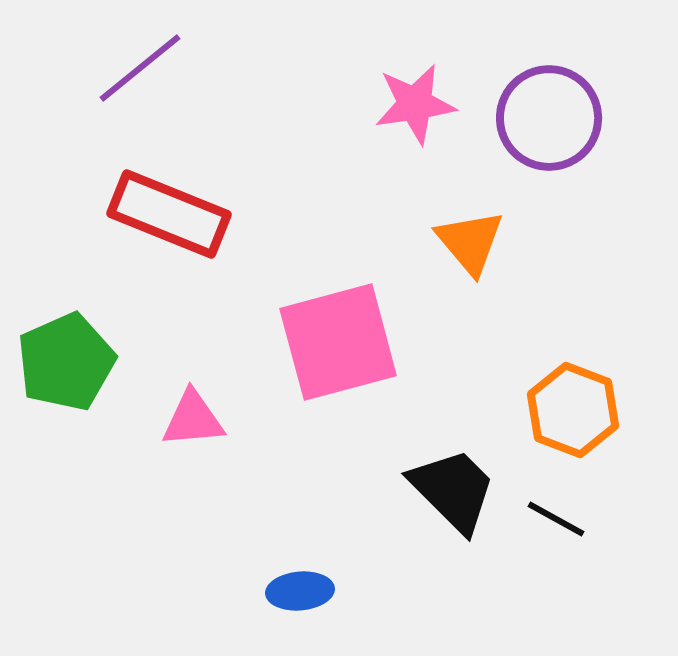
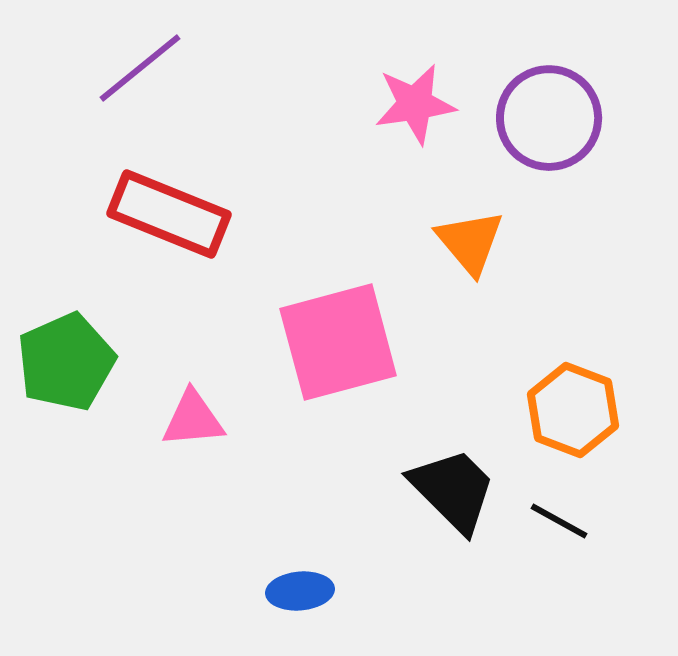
black line: moved 3 px right, 2 px down
